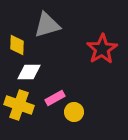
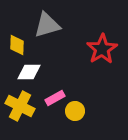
yellow cross: moved 1 px right, 1 px down; rotated 8 degrees clockwise
yellow circle: moved 1 px right, 1 px up
